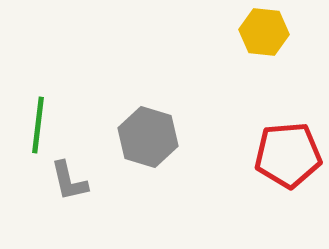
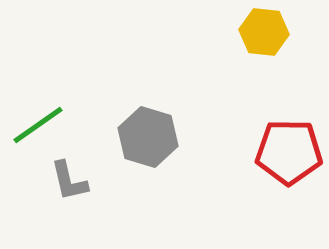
green line: rotated 48 degrees clockwise
red pentagon: moved 1 px right, 3 px up; rotated 6 degrees clockwise
